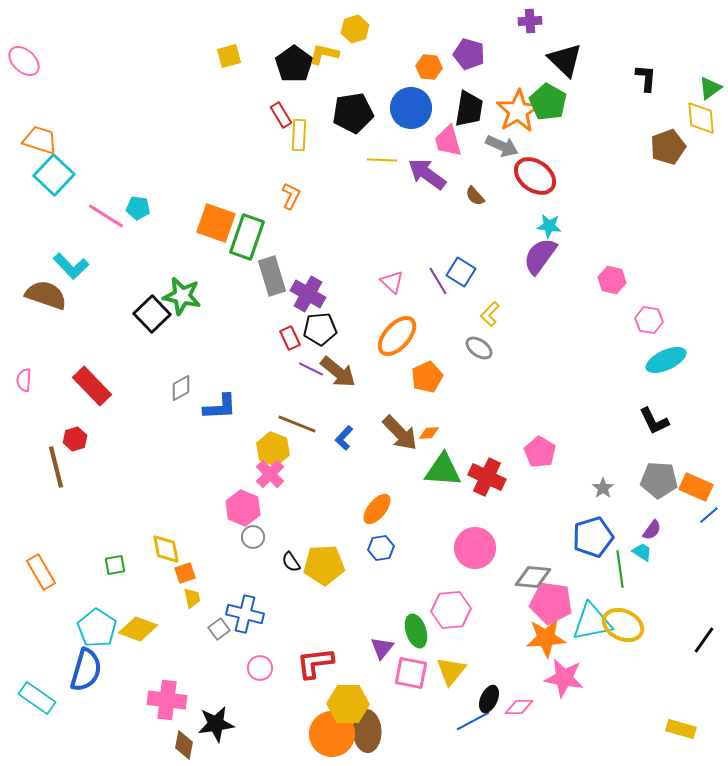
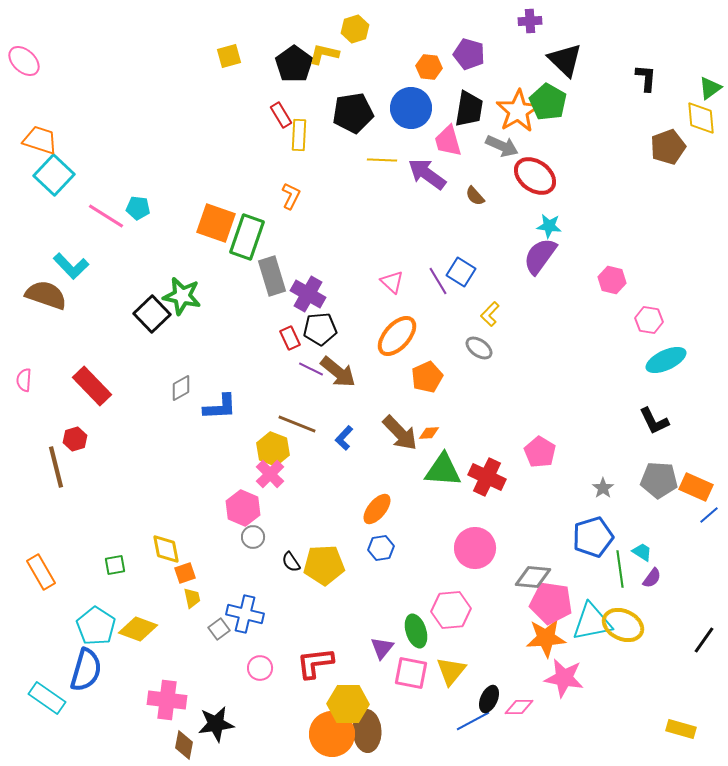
purple semicircle at (652, 530): moved 48 px down
cyan pentagon at (97, 628): moved 1 px left, 2 px up
cyan rectangle at (37, 698): moved 10 px right
